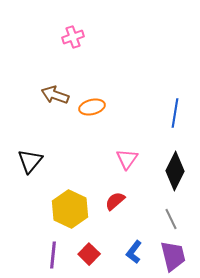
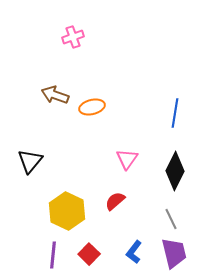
yellow hexagon: moved 3 px left, 2 px down
purple trapezoid: moved 1 px right, 3 px up
